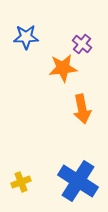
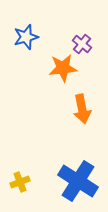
blue star: rotated 15 degrees counterclockwise
yellow cross: moved 1 px left
